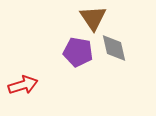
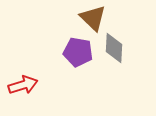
brown triangle: rotated 12 degrees counterclockwise
gray diamond: rotated 16 degrees clockwise
